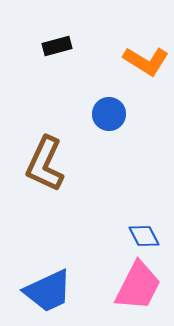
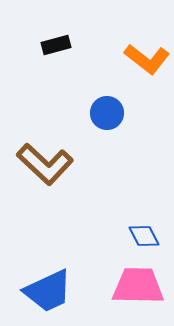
black rectangle: moved 1 px left, 1 px up
orange L-shape: moved 1 px right, 2 px up; rotated 6 degrees clockwise
blue circle: moved 2 px left, 1 px up
brown L-shape: rotated 72 degrees counterclockwise
pink trapezoid: rotated 116 degrees counterclockwise
